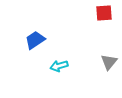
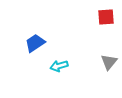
red square: moved 2 px right, 4 px down
blue trapezoid: moved 3 px down
